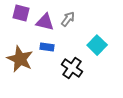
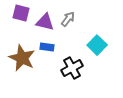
brown star: moved 2 px right, 1 px up
black cross: rotated 25 degrees clockwise
